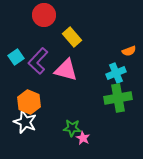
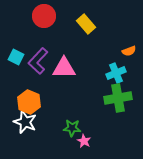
red circle: moved 1 px down
yellow rectangle: moved 14 px right, 13 px up
cyan square: rotated 28 degrees counterclockwise
pink triangle: moved 2 px left, 2 px up; rotated 15 degrees counterclockwise
pink star: moved 1 px right, 3 px down
